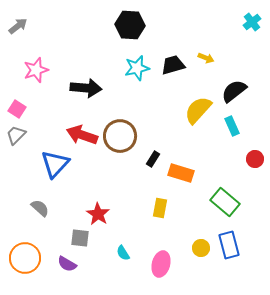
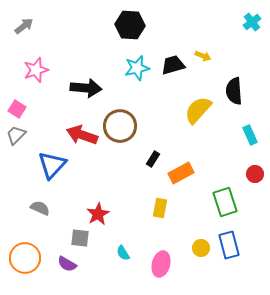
gray arrow: moved 6 px right
yellow arrow: moved 3 px left, 2 px up
black semicircle: rotated 56 degrees counterclockwise
cyan rectangle: moved 18 px right, 9 px down
brown circle: moved 10 px up
red circle: moved 15 px down
blue triangle: moved 3 px left, 1 px down
orange rectangle: rotated 45 degrees counterclockwise
green rectangle: rotated 32 degrees clockwise
gray semicircle: rotated 18 degrees counterclockwise
red star: rotated 10 degrees clockwise
